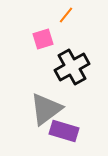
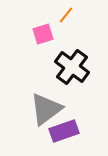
pink square: moved 5 px up
black cross: rotated 24 degrees counterclockwise
purple rectangle: rotated 36 degrees counterclockwise
